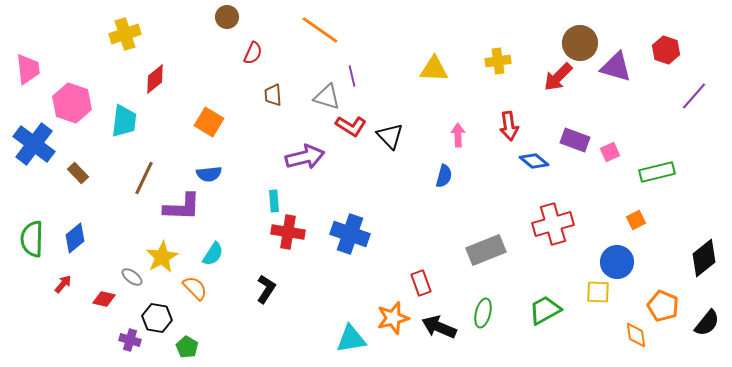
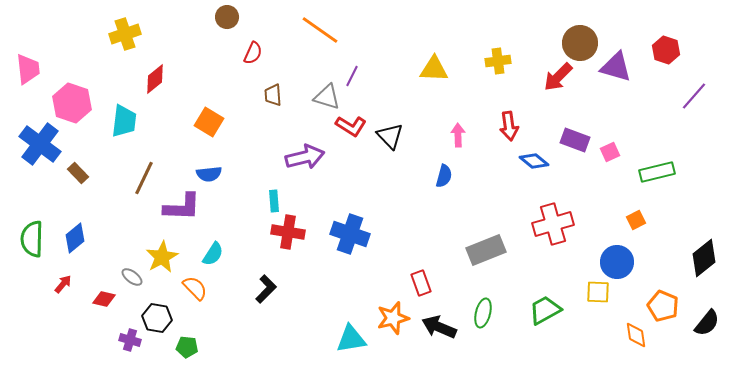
purple line at (352, 76): rotated 40 degrees clockwise
blue cross at (34, 144): moved 6 px right
black L-shape at (266, 289): rotated 12 degrees clockwise
green pentagon at (187, 347): rotated 25 degrees counterclockwise
